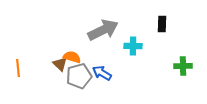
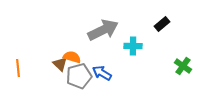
black rectangle: rotated 49 degrees clockwise
green cross: rotated 36 degrees clockwise
